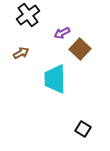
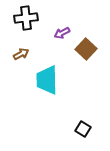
black cross: moved 2 px left, 3 px down; rotated 30 degrees clockwise
brown square: moved 6 px right
brown arrow: moved 1 px down
cyan trapezoid: moved 8 px left, 1 px down
